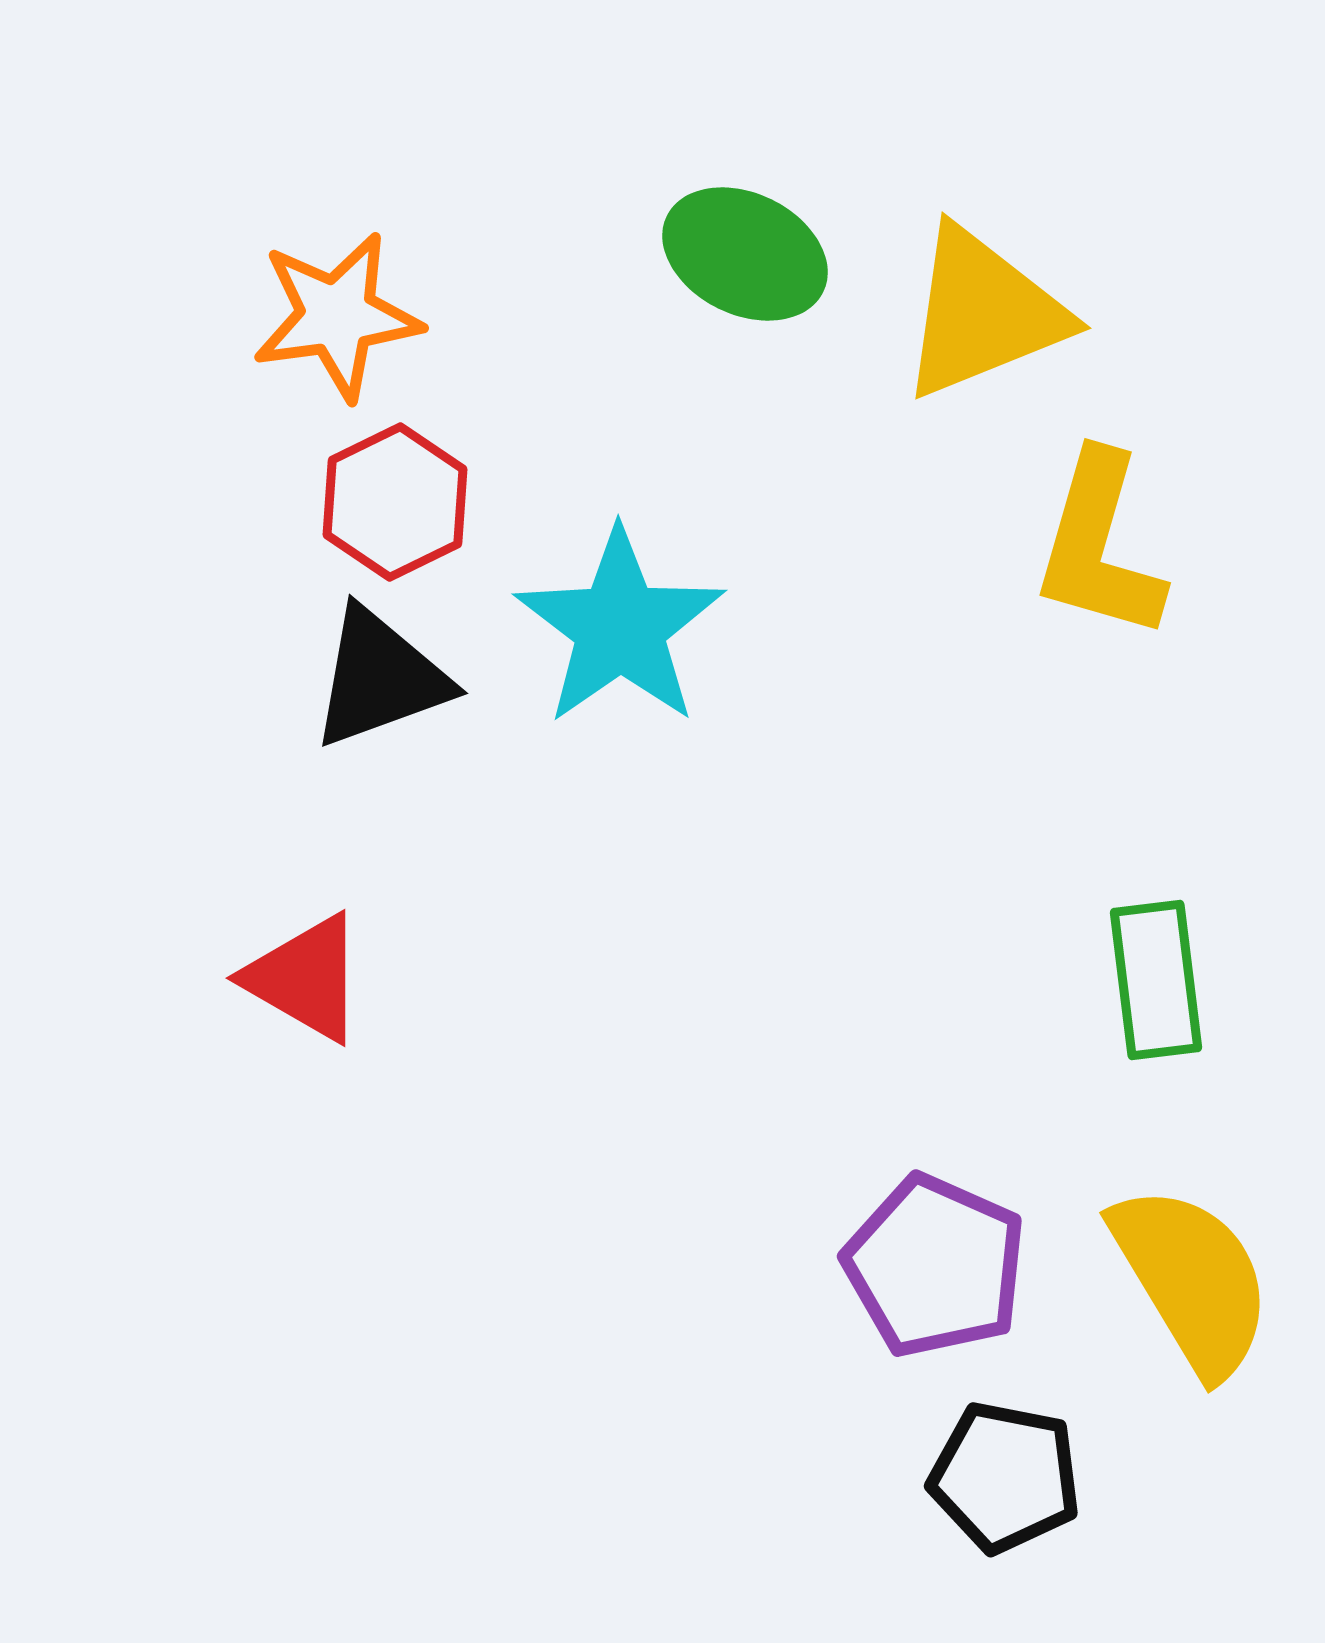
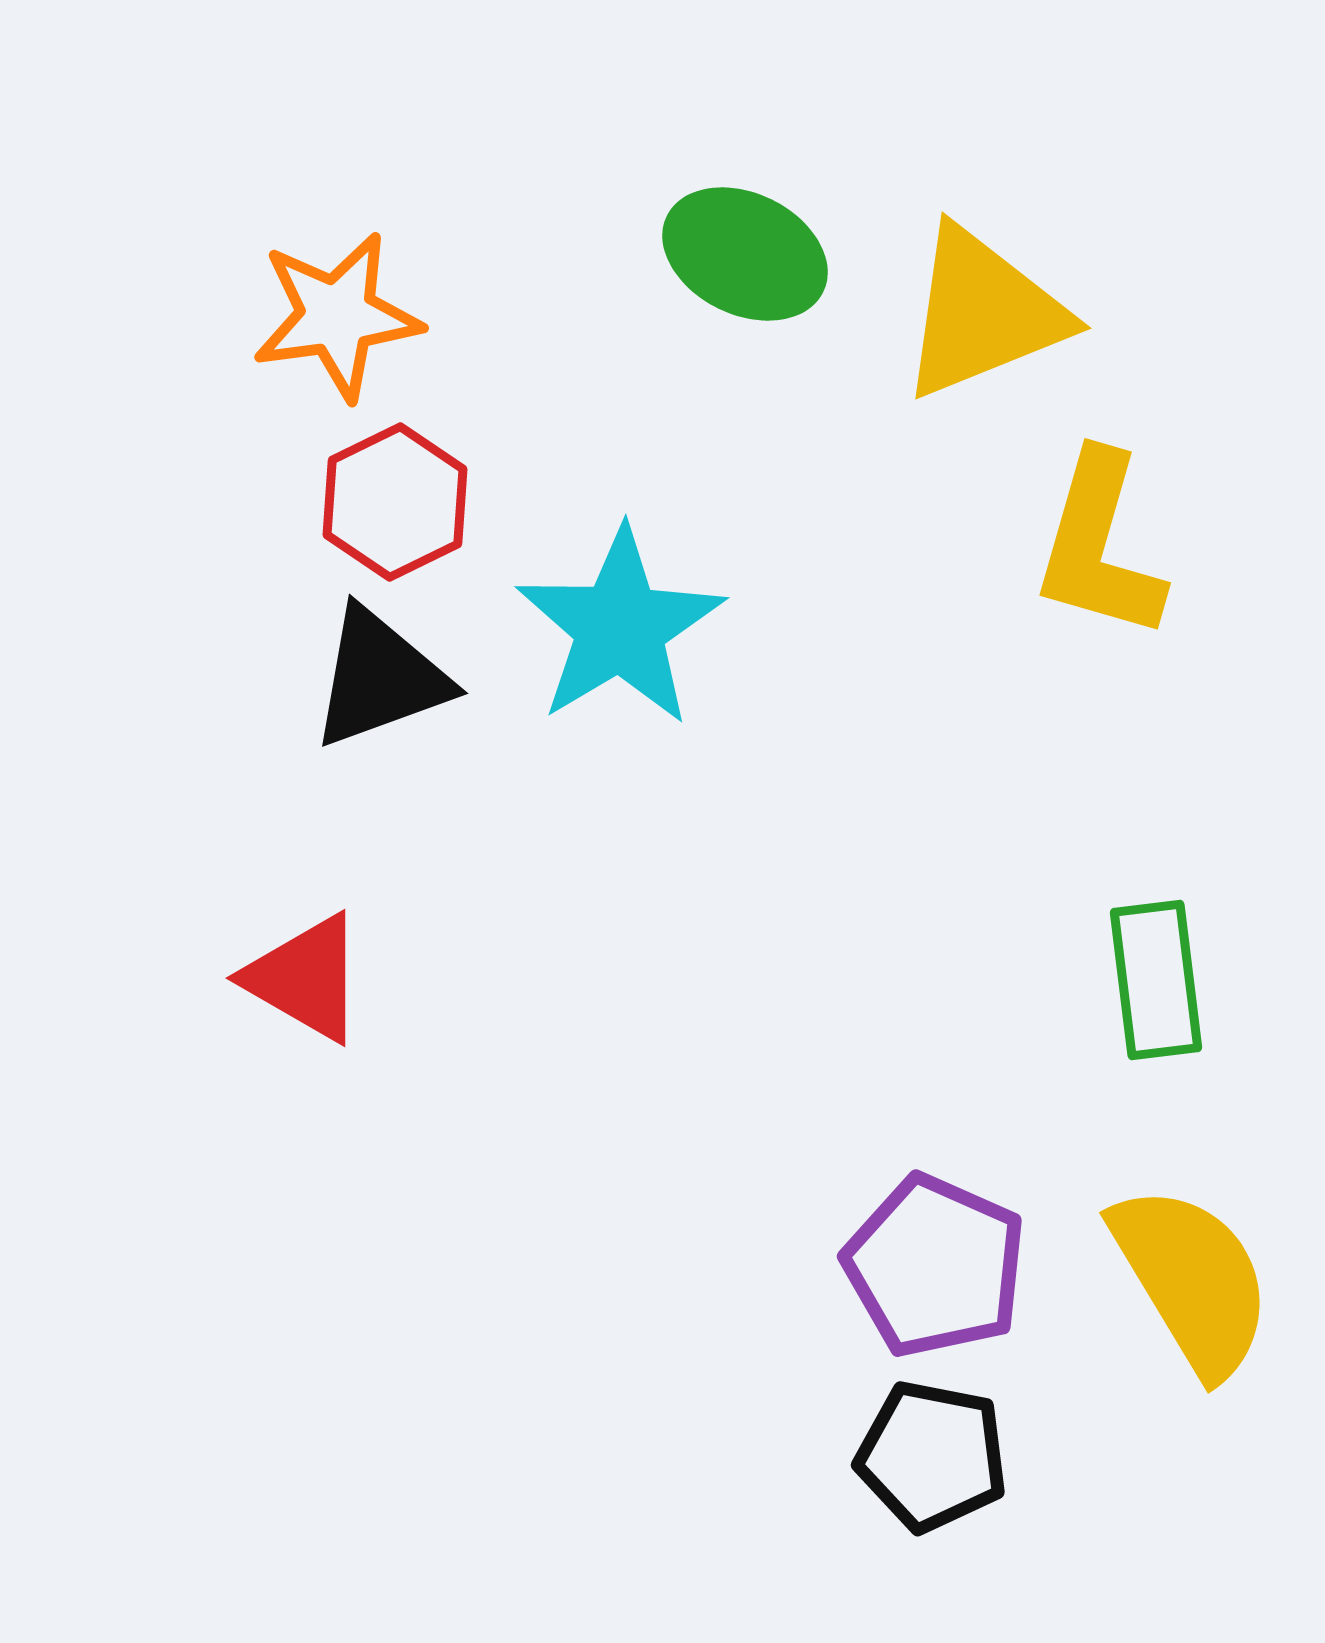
cyan star: rotated 4 degrees clockwise
black pentagon: moved 73 px left, 21 px up
